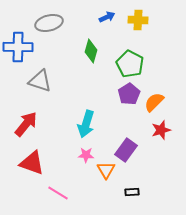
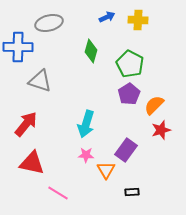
orange semicircle: moved 3 px down
red triangle: rotated 8 degrees counterclockwise
